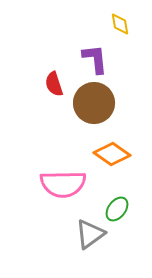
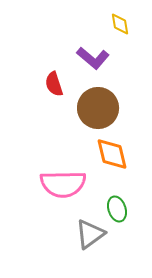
purple L-shape: moved 2 px left, 1 px up; rotated 136 degrees clockwise
brown circle: moved 4 px right, 5 px down
orange diamond: rotated 42 degrees clockwise
green ellipse: rotated 55 degrees counterclockwise
